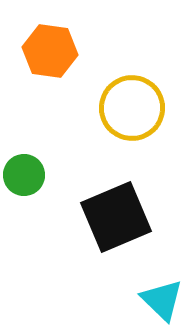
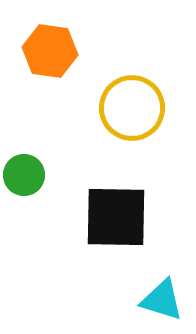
black square: rotated 24 degrees clockwise
cyan triangle: rotated 27 degrees counterclockwise
